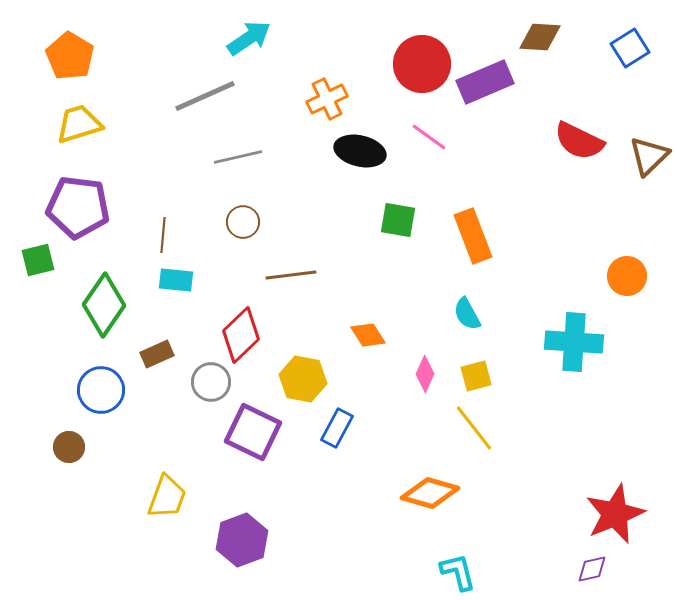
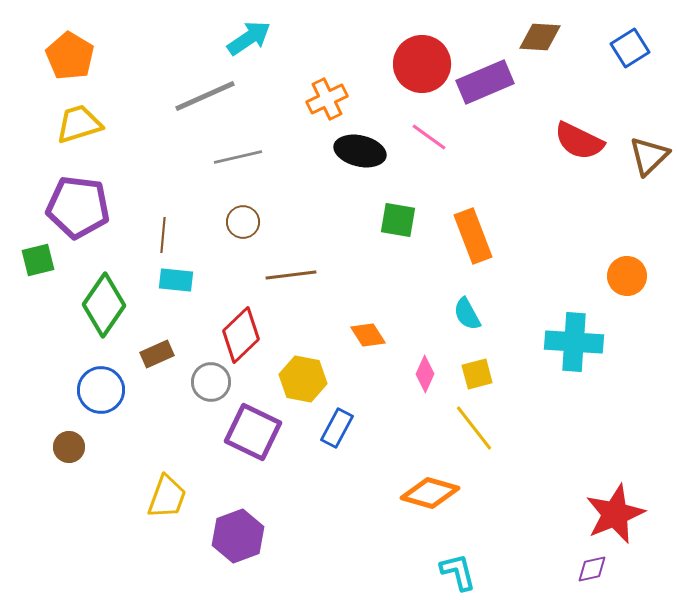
yellow square at (476, 376): moved 1 px right, 2 px up
purple hexagon at (242, 540): moved 4 px left, 4 px up
